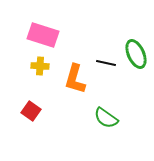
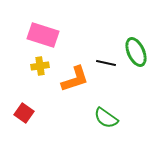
green ellipse: moved 2 px up
yellow cross: rotated 12 degrees counterclockwise
orange L-shape: rotated 124 degrees counterclockwise
red square: moved 7 px left, 2 px down
